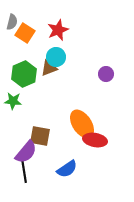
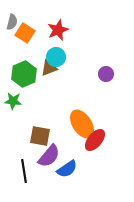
red ellipse: rotated 60 degrees counterclockwise
purple semicircle: moved 23 px right, 4 px down
